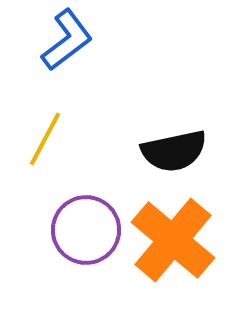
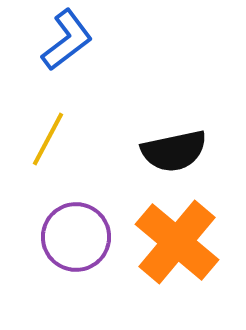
yellow line: moved 3 px right
purple circle: moved 10 px left, 7 px down
orange cross: moved 4 px right, 2 px down
